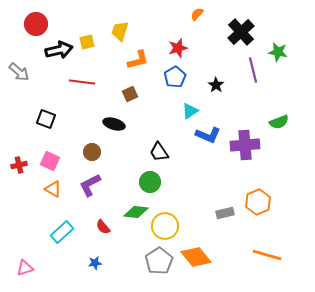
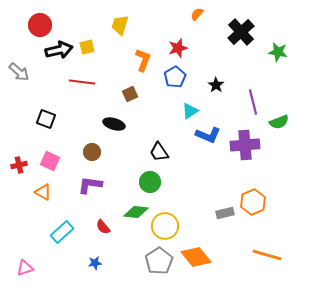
red circle: moved 4 px right, 1 px down
yellow trapezoid: moved 6 px up
yellow square: moved 5 px down
orange L-shape: moved 5 px right; rotated 55 degrees counterclockwise
purple line: moved 32 px down
purple L-shape: rotated 35 degrees clockwise
orange triangle: moved 10 px left, 3 px down
orange hexagon: moved 5 px left
